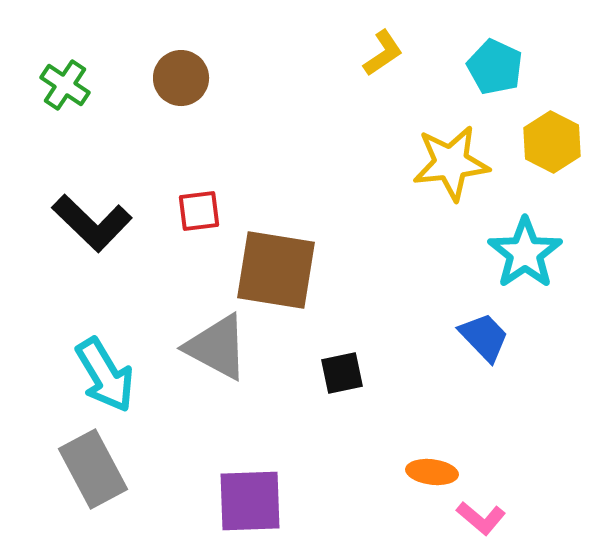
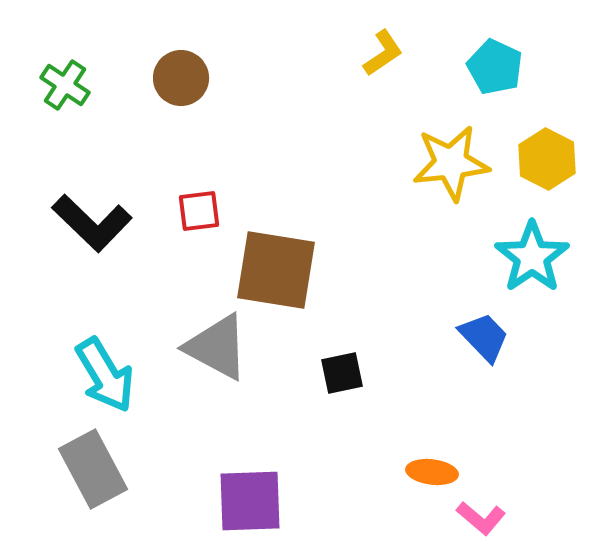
yellow hexagon: moved 5 px left, 17 px down
cyan star: moved 7 px right, 4 px down
